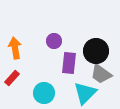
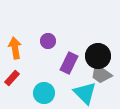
purple circle: moved 6 px left
black circle: moved 2 px right, 5 px down
purple rectangle: rotated 20 degrees clockwise
cyan triangle: rotated 30 degrees counterclockwise
